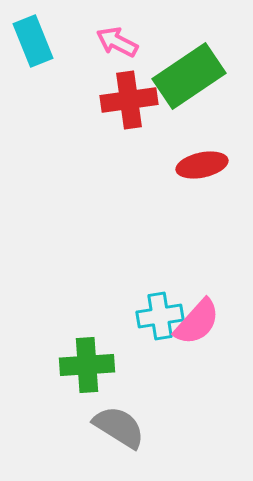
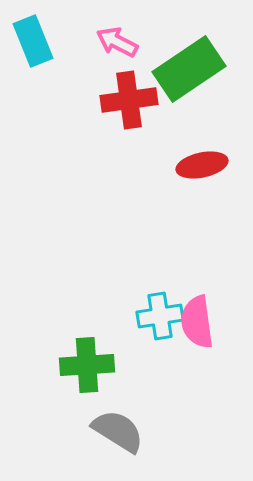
green rectangle: moved 7 px up
pink semicircle: rotated 130 degrees clockwise
gray semicircle: moved 1 px left, 4 px down
